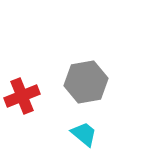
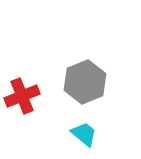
gray hexagon: moved 1 px left; rotated 12 degrees counterclockwise
